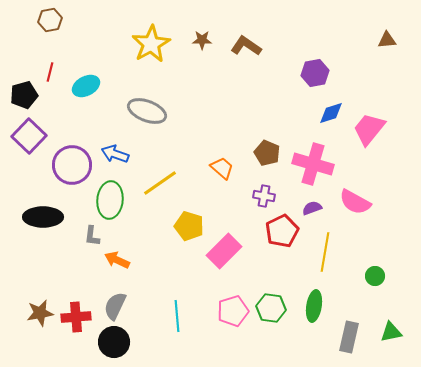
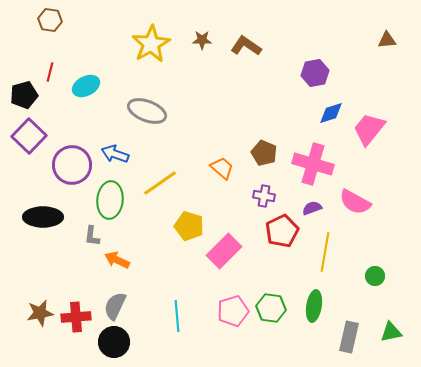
brown hexagon at (50, 20): rotated 20 degrees clockwise
brown pentagon at (267, 153): moved 3 px left
